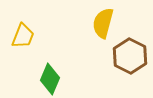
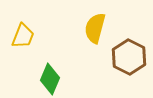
yellow semicircle: moved 8 px left, 5 px down
brown hexagon: moved 1 px left, 1 px down
